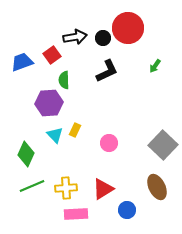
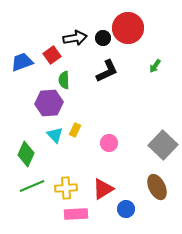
black arrow: moved 1 px down
blue circle: moved 1 px left, 1 px up
